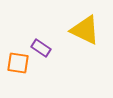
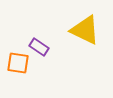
purple rectangle: moved 2 px left, 1 px up
